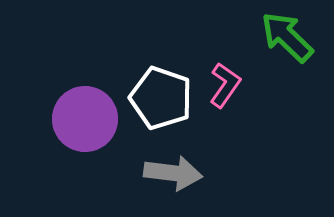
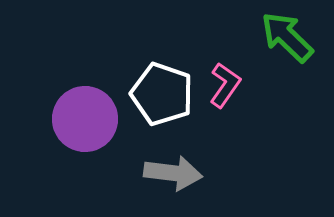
white pentagon: moved 1 px right, 4 px up
